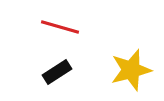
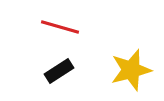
black rectangle: moved 2 px right, 1 px up
